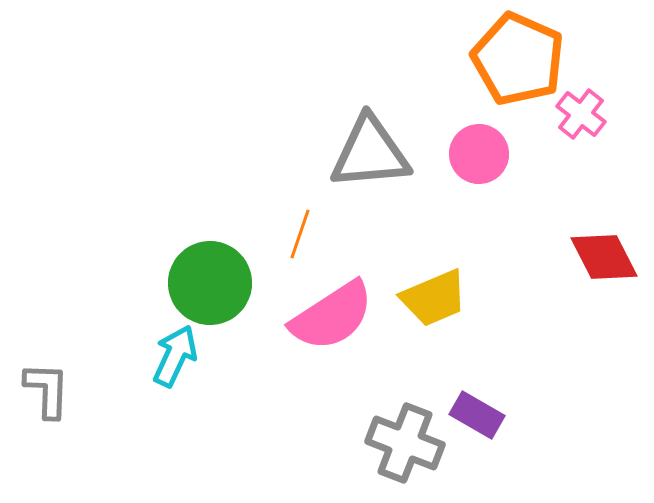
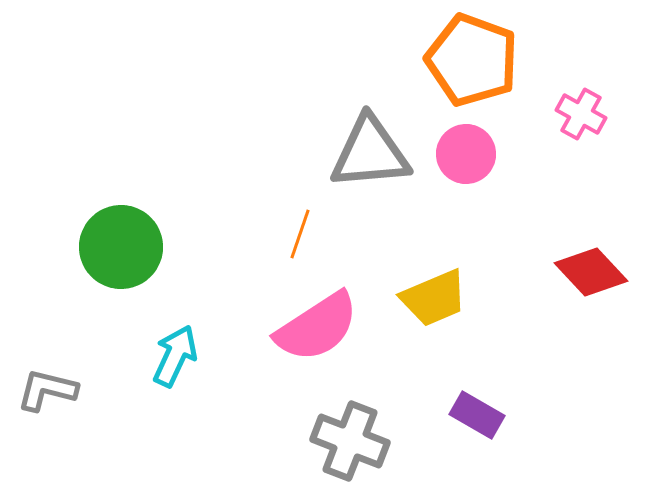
orange pentagon: moved 46 px left, 1 px down; rotated 4 degrees counterclockwise
pink cross: rotated 9 degrees counterclockwise
pink circle: moved 13 px left
red diamond: moved 13 px left, 15 px down; rotated 16 degrees counterclockwise
green circle: moved 89 px left, 36 px up
pink semicircle: moved 15 px left, 11 px down
gray L-shape: rotated 78 degrees counterclockwise
gray cross: moved 55 px left, 2 px up
